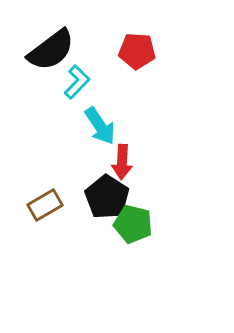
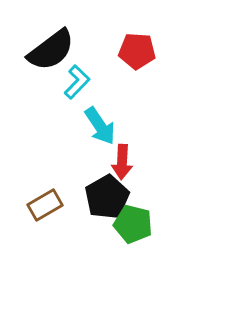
black pentagon: rotated 9 degrees clockwise
